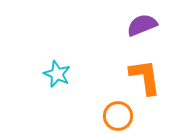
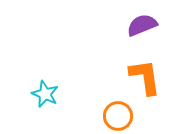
cyan star: moved 12 px left, 20 px down
